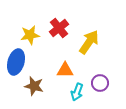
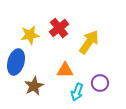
brown star: rotated 30 degrees clockwise
